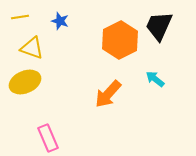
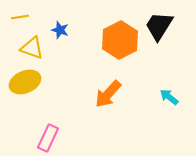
blue star: moved 9 px down
black trapezoid: rotated 8 degrees clockwise
cyan arrow: moved 14 px right, 18 px down
pink rectangle: rotated 48 degrees clockwise
